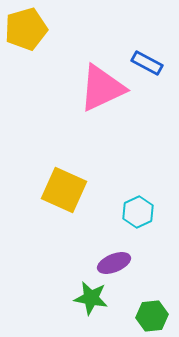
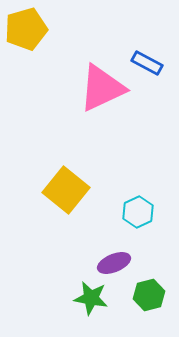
yellow square: moved 2 px right; rotated 15 degrees clockwise
green hexagon: moved 3 px left, 21 px up; rotated 8 degrees counterclockwise
